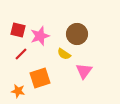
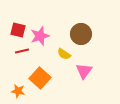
brown circle: moved 4 px right
red line: moved 1 px right, 3 px up; rotated 32 degrees clockwise
orange square: rotated 30 degrees counterclockwise
